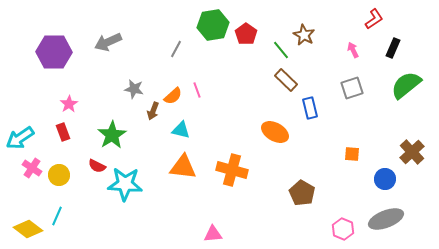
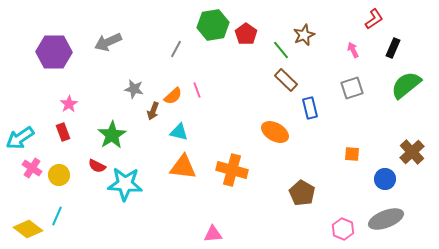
brown star: rotated 20 degrees clockwise
cyan triangle: moved 2 px left, 2 px down
